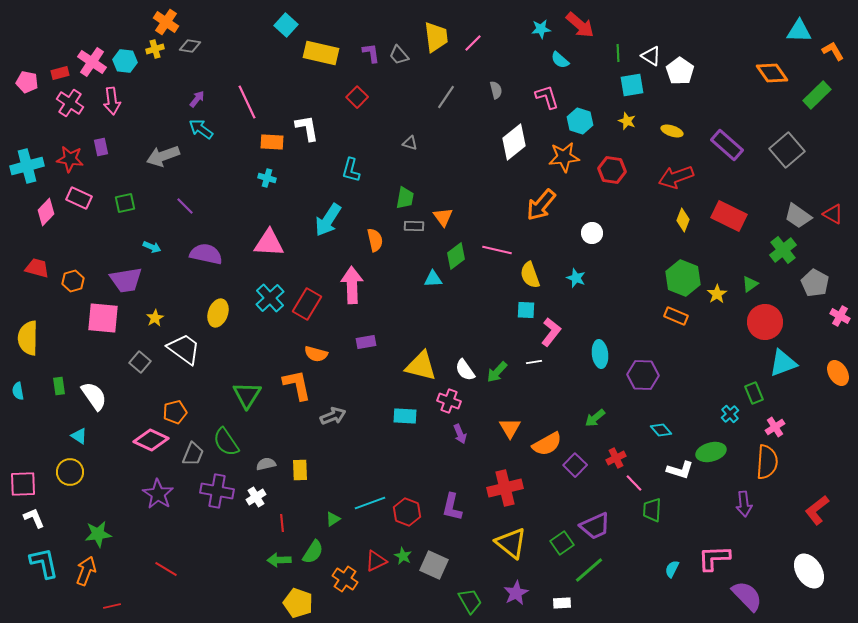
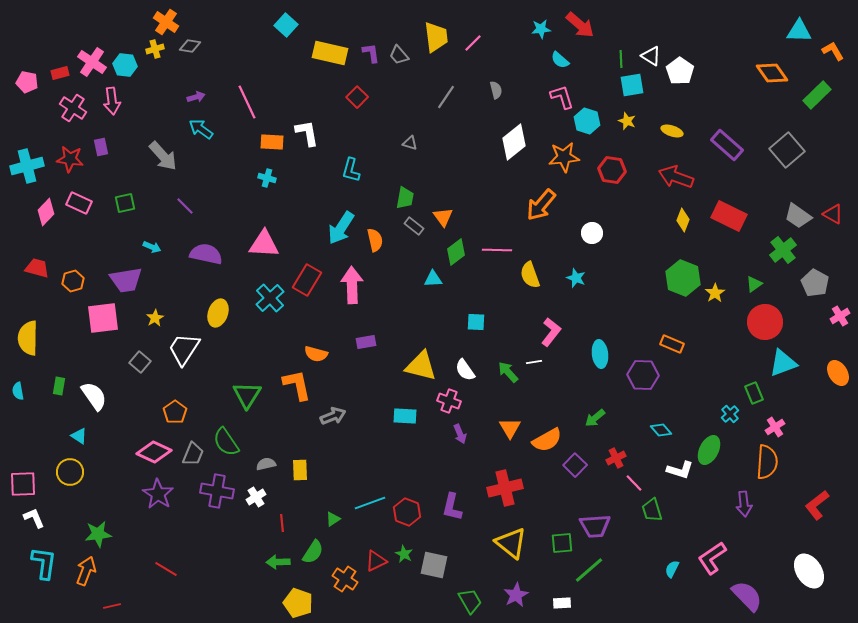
yellow rectangle at (321, 53): moved 9 px right
green line at (618, 53): moved 3 px right, 6 px down
cyan hexagon at (125, 61): moved 4 px down
pink L-shape at (547, 97): moved 15 px right
purple arrow at (197, 99): moved 1 px left, 2 px up; rotated 36 degrees clockwise
pink cross at (70, 103): moved 3 px right, 5 px down
cyan hexagon at (580, 121): moved 7 px right
white L-shape at (307, 128): moved 5 px down
gray arrow at (163, 156): rotated 112 degrees counterclockwise
red arrow at (676, 177): rotated 40 degrees clockwise
pink rectangle at (79, 198): moved 5 px down
cyan arrow at (328, 220): moved 13 px right, 8 px down
gray rectangle at (414, 226): rotated 36 degrees clockwise
pink triangle at (269, 243): moved 5 px left, 1 px down
pink line at (497, 250): rotated 12 degrees counterclockwise
green diamond at (456, 256): moved 4 px up
green triangle at (750, 284): moved 4 px right
yellow star at (717, 294): moved 2 px left, 1 px up
red rectangle at (307, 304): moved 24 px up
cyan square at (526, 310): moved 50 px left, 12 px down
orange rectangle at (676, 316): moved 4 px left, 28 px down
pink cross at (840, 316): rotated 30 degrees clockwise
pink square at (103, 318): rotated 12 degrees counterclockwise
white trapezoid at (184, 349): rotated 93 degrees counterclockwise
green arrow at (497, 372): moved 11 px right; rotated 95 degrees clockwise
green rectangle at (59, 386): rotated 18 degrees clockwise
orange pentagon at (175, 412): rotated 20 degrees counterclockwise
pink diamond at (151, 440): moved 3 px right, 12 px down
orange semicircle at (547, 444): moved 4 px up
green ellipse at (711, 452): moved 2 px left, 2 px up; rotated 48 degrees counterclockwise
green trapezoid at (652, 510): rotated 20 degrees counterclockwise
red L-shape at (817, 510): moved 5 px up
purple trapezoid at (595, 526): rotated 20 degrees clockwise
green square at (562, 543): rotated 30 degrees clockwise
green star at (403, 556): moved 1 px right, 2 px up
pink L-shape at (714, 558): moved 2 px left; rotated 32 degrees counterclockwise
green arrow at (279, 560): moved 1 px left, 2 px down
cyan L-shape at (44, 563): rotated 20 degrees clockwise
gray square at (434, 565): rotated 12 degrees counterclockwise
purple star at (516, 593): moved 2 px down
